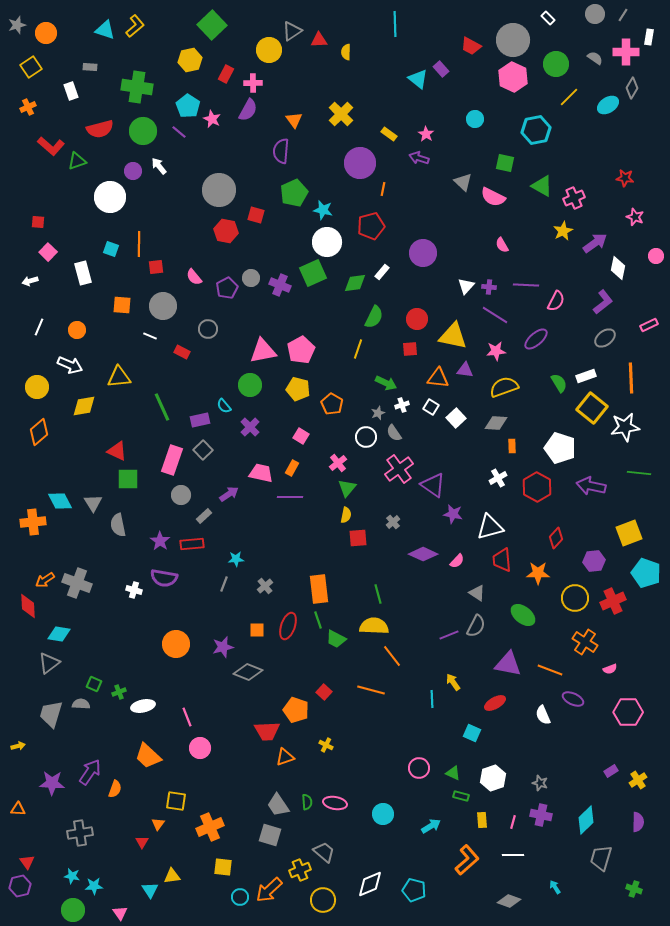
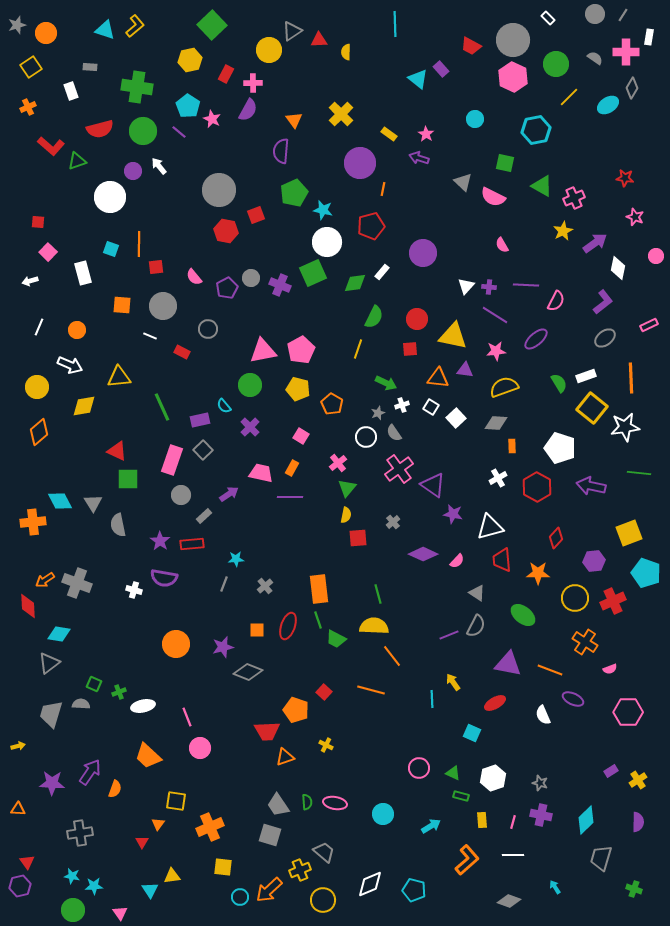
red square at (256, 215): rotated 36 degrees counterclockwise
